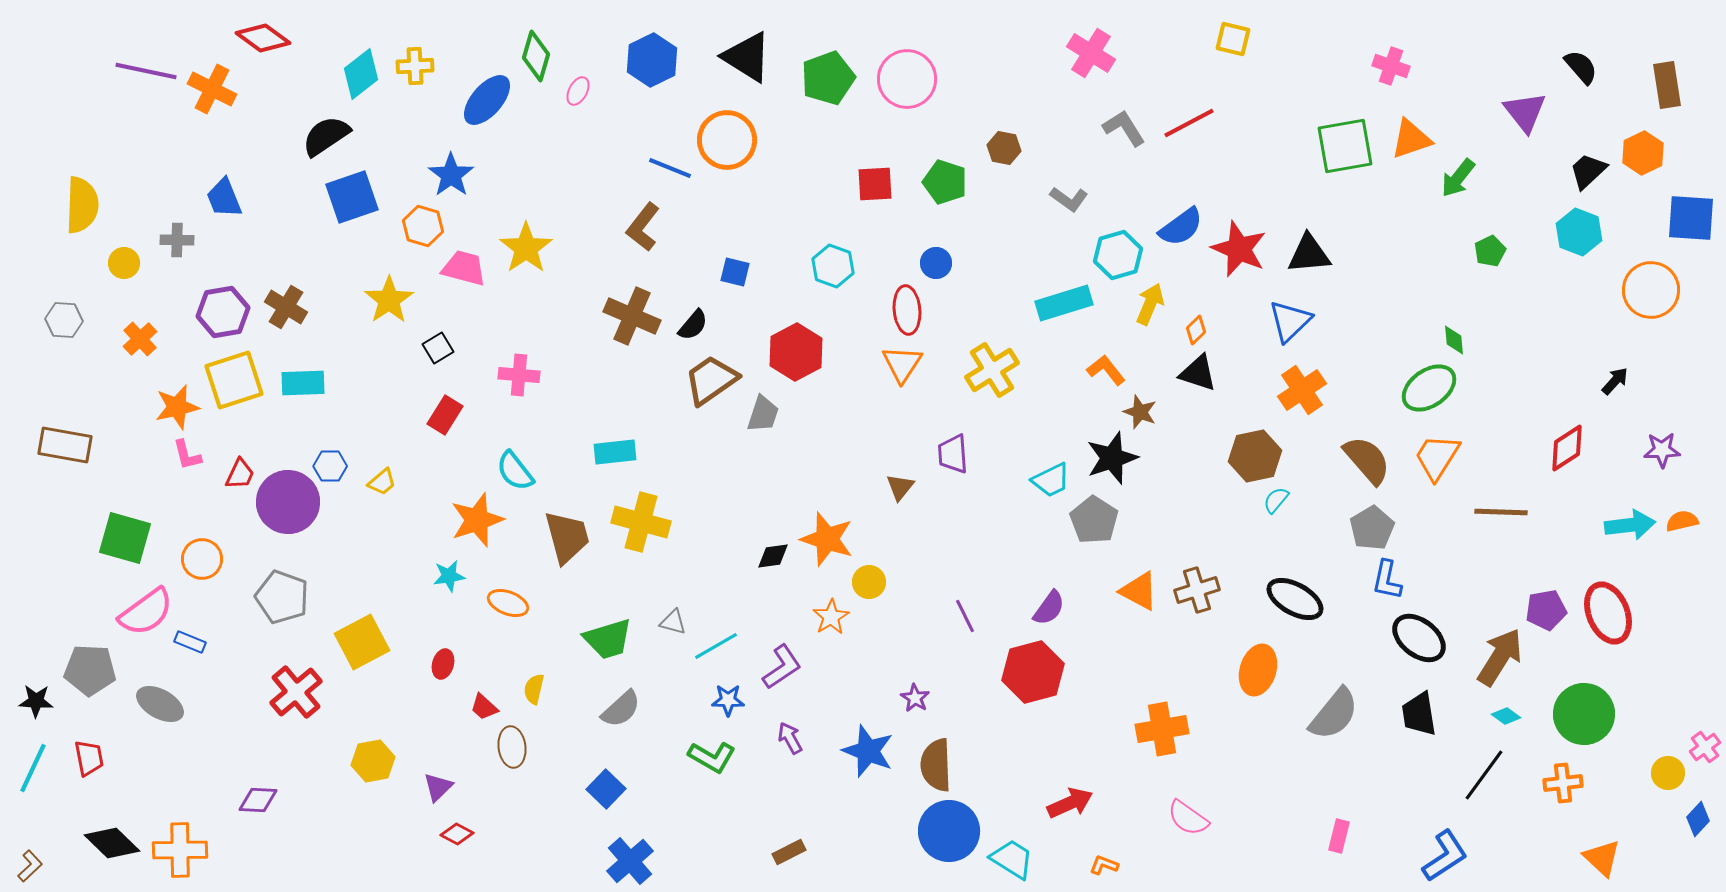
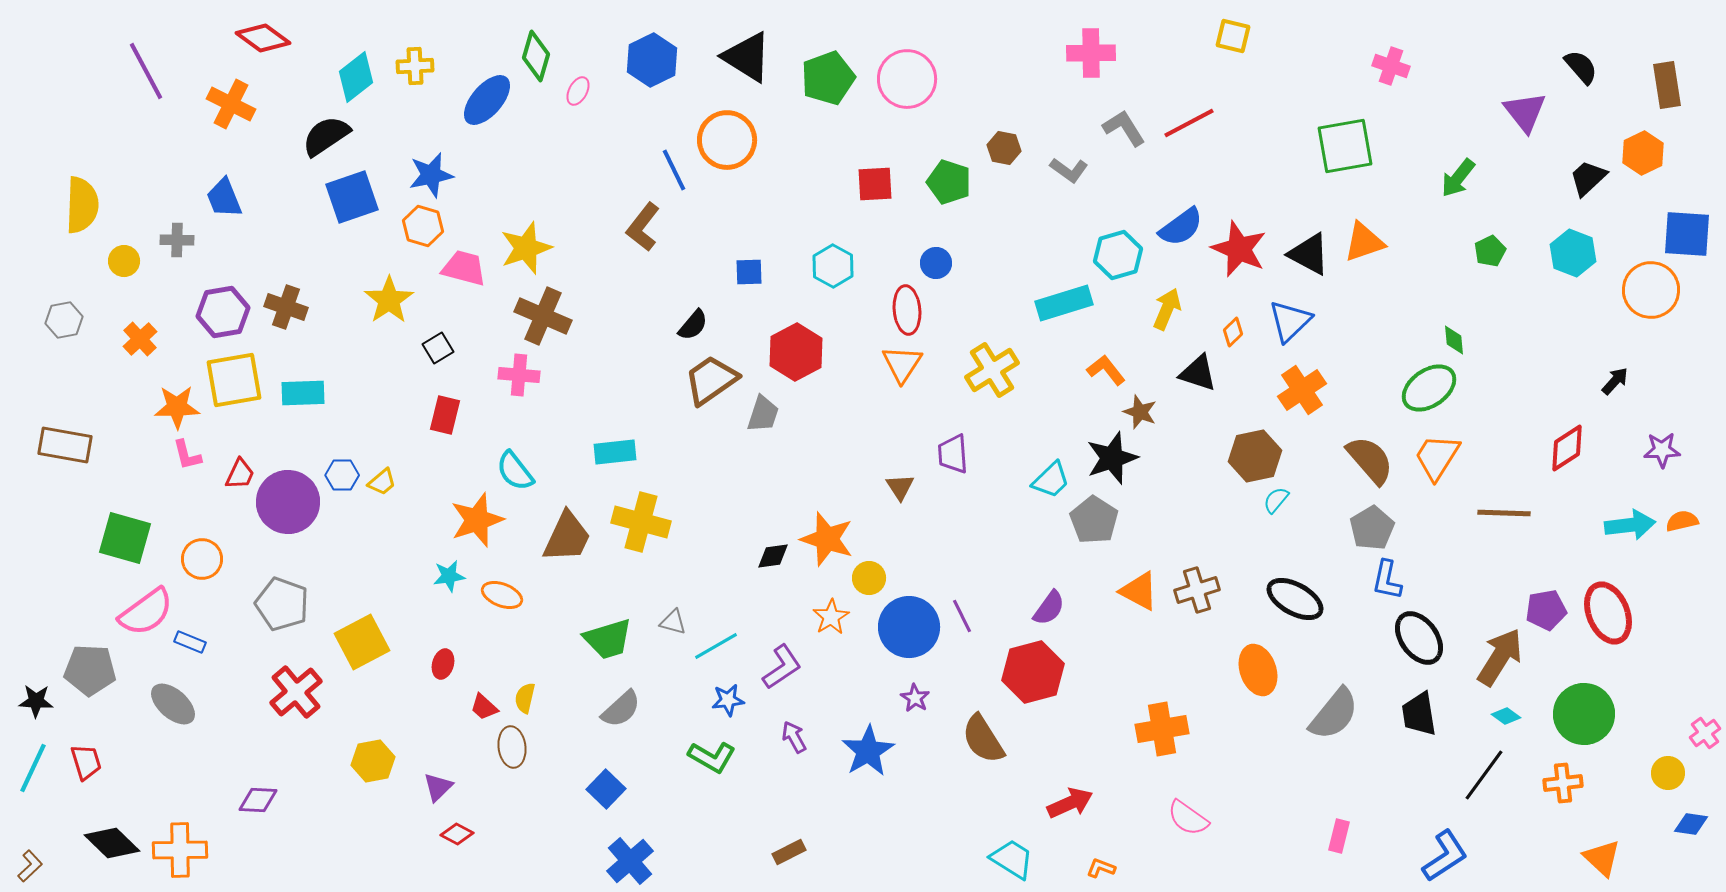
yellow square at (1233, 39): moved 3 px up
pink cross at (1091, 53): rotated 33 degrees counterclockwise
purple line at (146, 71): rotated 50 degrees clockwise
cyan diamond at (361, 74): moved 5 px left, 3 px down
orange cross at (212, 89): moved 19 px right, 15 px down
orange triangle at (1411, 139): moved 47 px left, 103 px down
blue line at (670, 168): moved 4 px right, 2 px down; rotated 42 degrees clockwise
black trapezoid at (1588, 171): moved 7 px down
blue star at (451, 175): moved 20 px left; rotated 24 degrees clockwise
green pentagon at (945, 182): moved 4 px right
gray L-shape at (1069, 199): moved 29 px up
blue square at (1691, 218): moved 4 px left, 16 px down
cyan hexagon at (1579, 232): moved 6 px left, 21 px down
yellow star at (526, 248): rotated 16 degrees clockwise
black triangle at (1309, 254): rotated 33 degrees clockwise
yellow circle at (124, 263): moved 2 px up
cyan hexagon at (833, 266): rotated 9 degrees clockwise
blue square at (735, 272): moved 14 px right; rotated 16 degrees counterclockwise
yellow arrow at (1150, 304): moved 17 px right, 5 px down
brown cross at (286, 307): rotated 12 degrees counterclockwise
brown cross at (632, 316): moved 89 px left
gray hexagon at (64, 320): rotated 15 degrees counterclockwise
orange diamond at (1196, 330): moved 37 px right, 2 px down
yellow square at (234, 380): rotated 8 degrees clockwise
cyan rectangle at (303, 383): moved 10 px down
orange star at (177, 407): rotated 12 degrees clockwise
red rectangle at (445, 415): rotated 18 degrees counterclockwise
brown semicircle at (1367, 460): moved 3 px right
blue hexagon at (330, 466): moved 12 px right, 9 px down
cyan trapezoid at (1051, 480): rotated 18 degrees counterclockwise
brown triangle at (900, 487): rotated 12 degrees counterclockwise
brown line at (1501, 512): moved 3 px right, 1 px down
brown trapezoid at (567, 537): rotated 40 degrees clockwise
yellow circle at (869, 582): moved 4 px up
gray pentagon at (282, 597): moved 7 px down
orange ellipse at (508, 603): moved 6 px left, 8 px up
purple line at (965, 616): moved 3 px left
black ellipse at (1419, 638): rotated 16 degrees clockwise
orange ellipse at (1258, 670): rotated 36 degrees counterclockwise
yellow semicircle at (534, 689): moved 9 px left, 9 px down
blue star at (728, 700): rotated 8 degrees counterclockwise
gray ellipse at (160, 704): moved 13 px right; rotated 12 degrees clockwise
purple arrow at (790, 738): moved 4 px right, 1 px up
pink cross at (1705, 747): moved 14 px up
blue star at (868, 751): rotated 20 degrees clockwise
red trapezoid at (89, 758): moved 3 px left, 4 px down; rotated 6 degrees counterclockwise
brown semicircle at (936, 765): moved 47 px right, 26 px up; rotated 30 degrees counterclockwise
blue diamond at (1698, 819): moved 7 px left, 5 px down; rotated 56 degrees clockwise
blue circle at (949, 831): moved 40 px left, 204 px up
orange L-shape at (1104, 865): moved 3 px left, 3 px down
